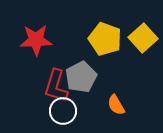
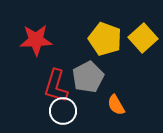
gray pentagon: moved 7 px right
